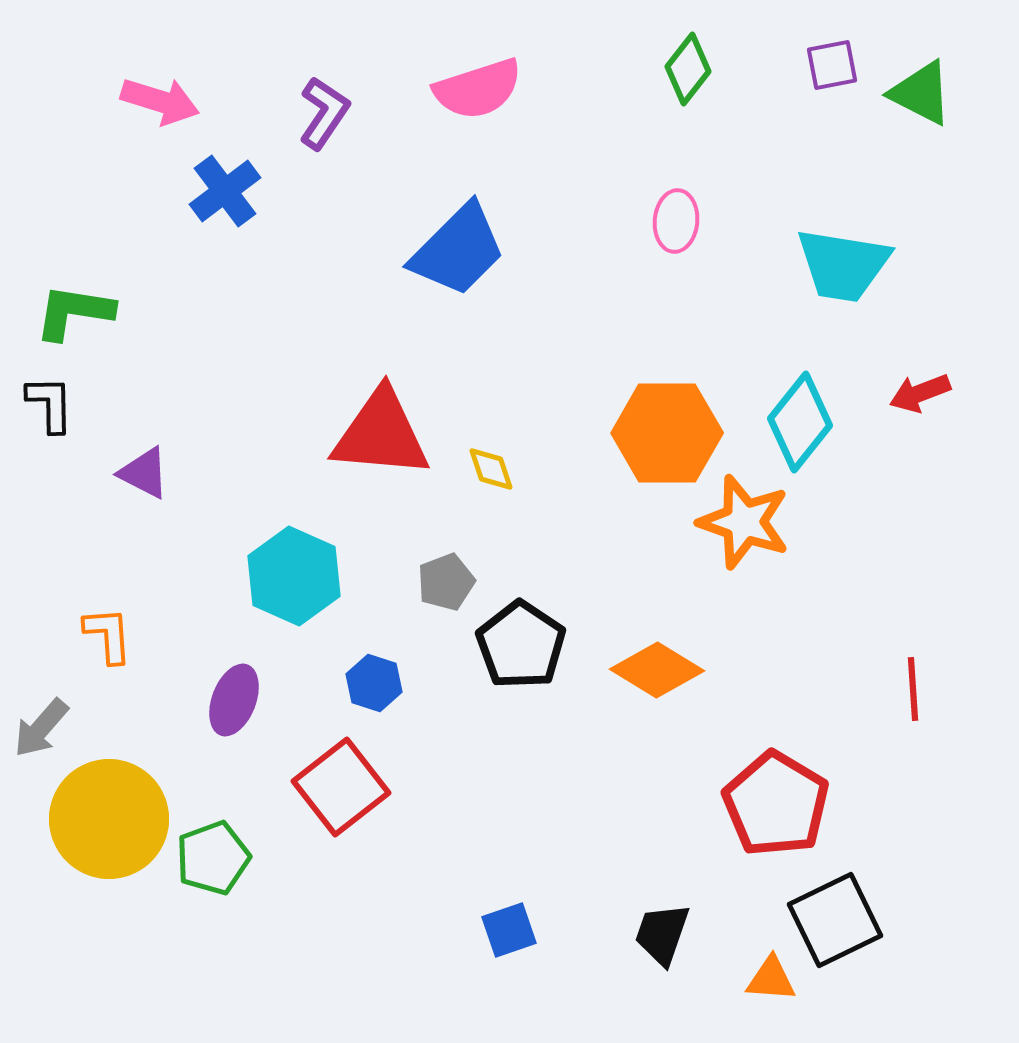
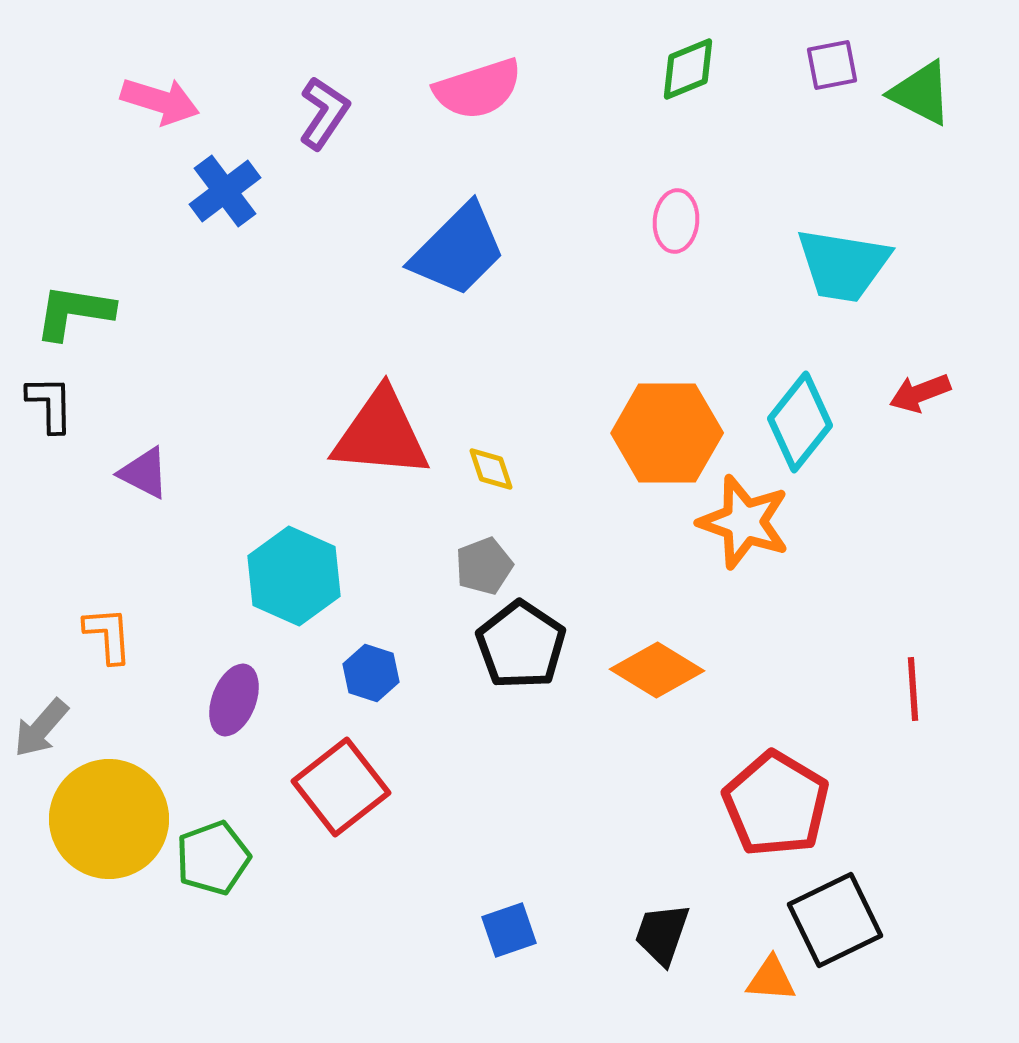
green diamond: rotated 30 degrees clockwise
gray pentagon: moved 38 px right, 16 px up
blue hexagon: moved 3 px left, 10 px up
